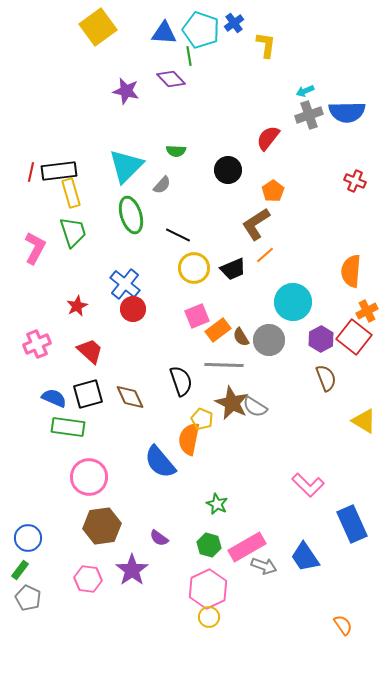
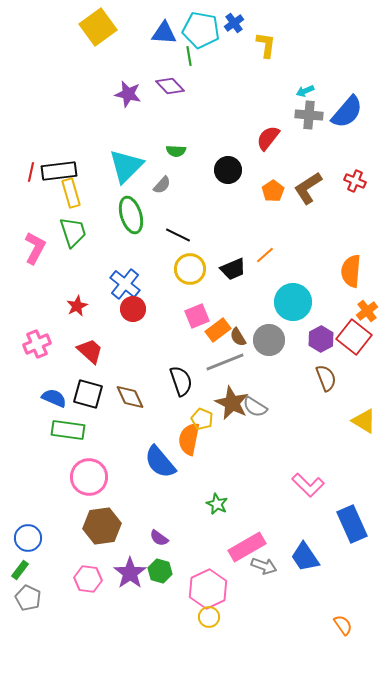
cyan pentagon at (201, 30): rotated 9 degrees counterclockwise
purple diamond at (171, 79): moved 1 px left, 7 px down
purple star at (126, 91): moved 2 px right, 3 px down
blue semicircle at (347, 112): rotated 48 degrees counterclockwise
gray cross at (309, 115): rotated 24 degrees clockwise
brown L-shape at (256, 224): moved 52 px right, 36 px up
yellow circle at (194, 268): moved 4 px left, 1 px down
orange cross at (367, 311): rotated 10 degrees counterclockwise
brown semicircle at (241, 337): moved 3 px left
gray line at (224, 365): moved 1 px right, 3 px up; rotated 24 degrees counterclockwise
black square at (88, 394): rotated 32 degrees clockwise
green rectangle at (68, 427): moved 3 px down
green hexagon at (209, 545): moved 49 px left, 26 px down
purple star at (132, 570): moved 2 px left, 3 px down
